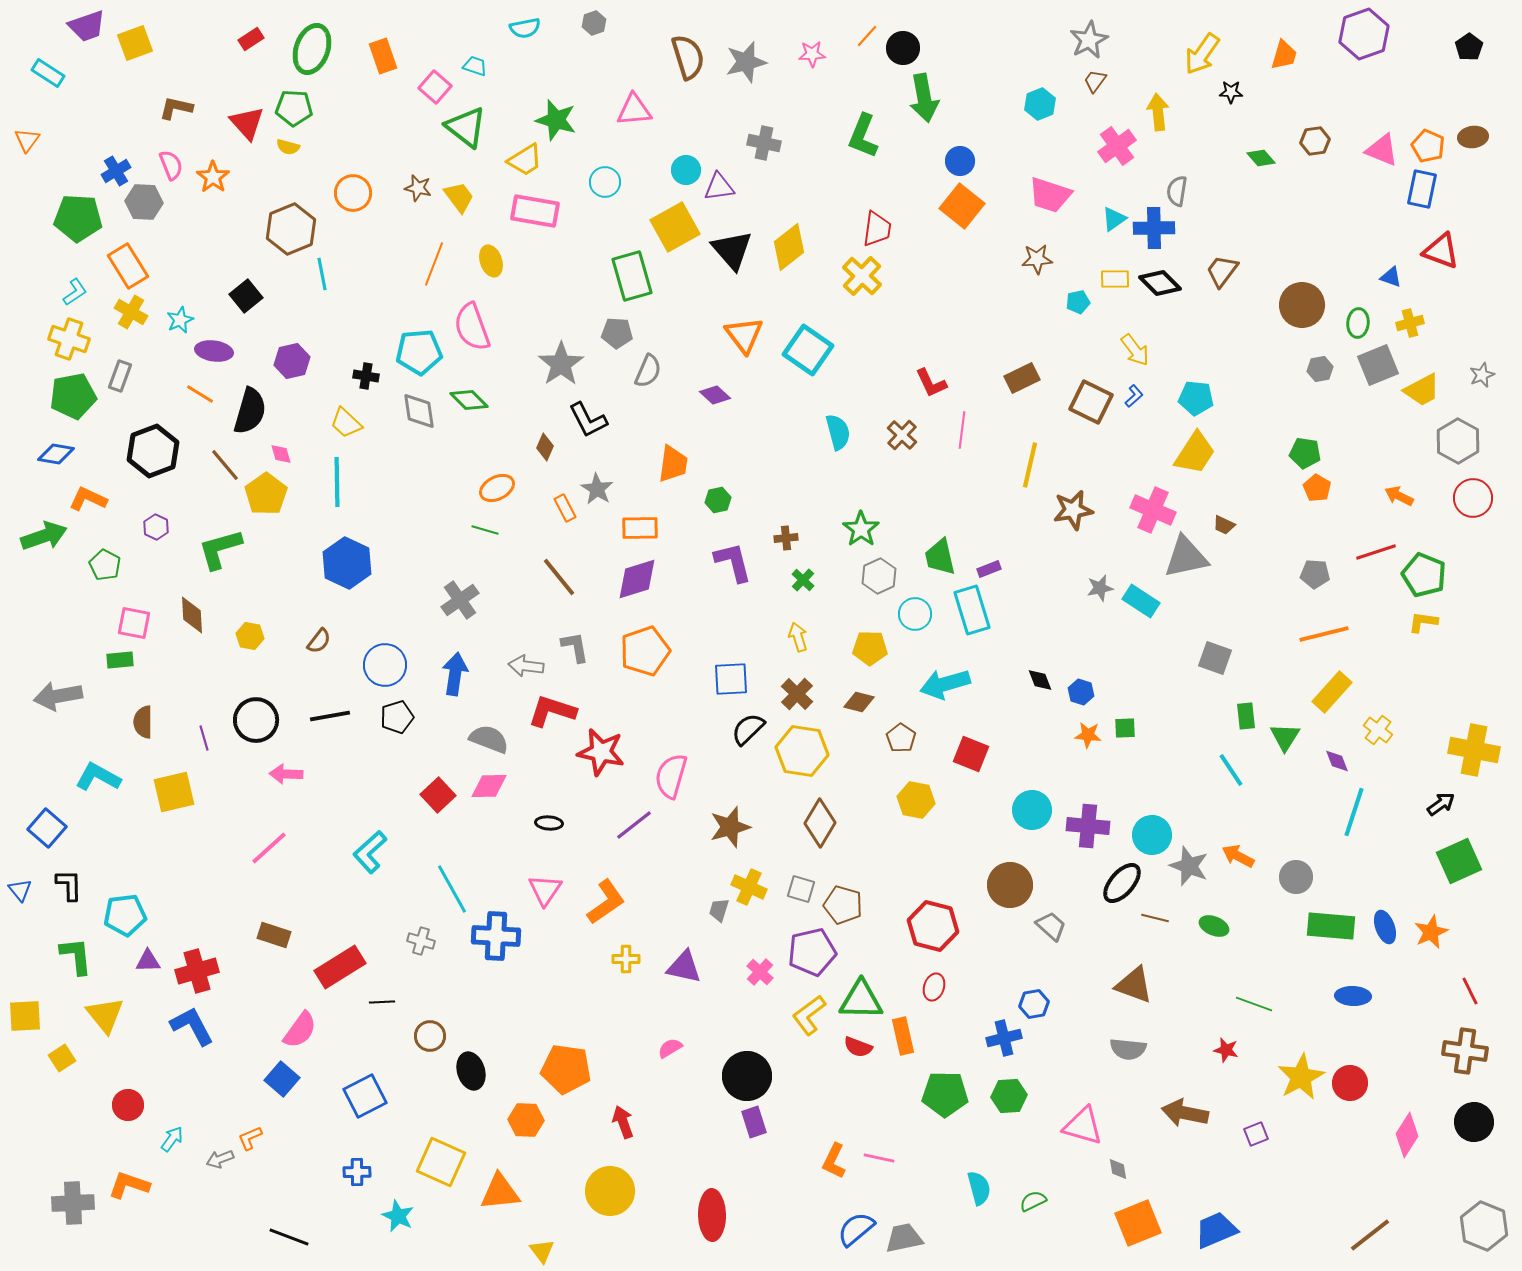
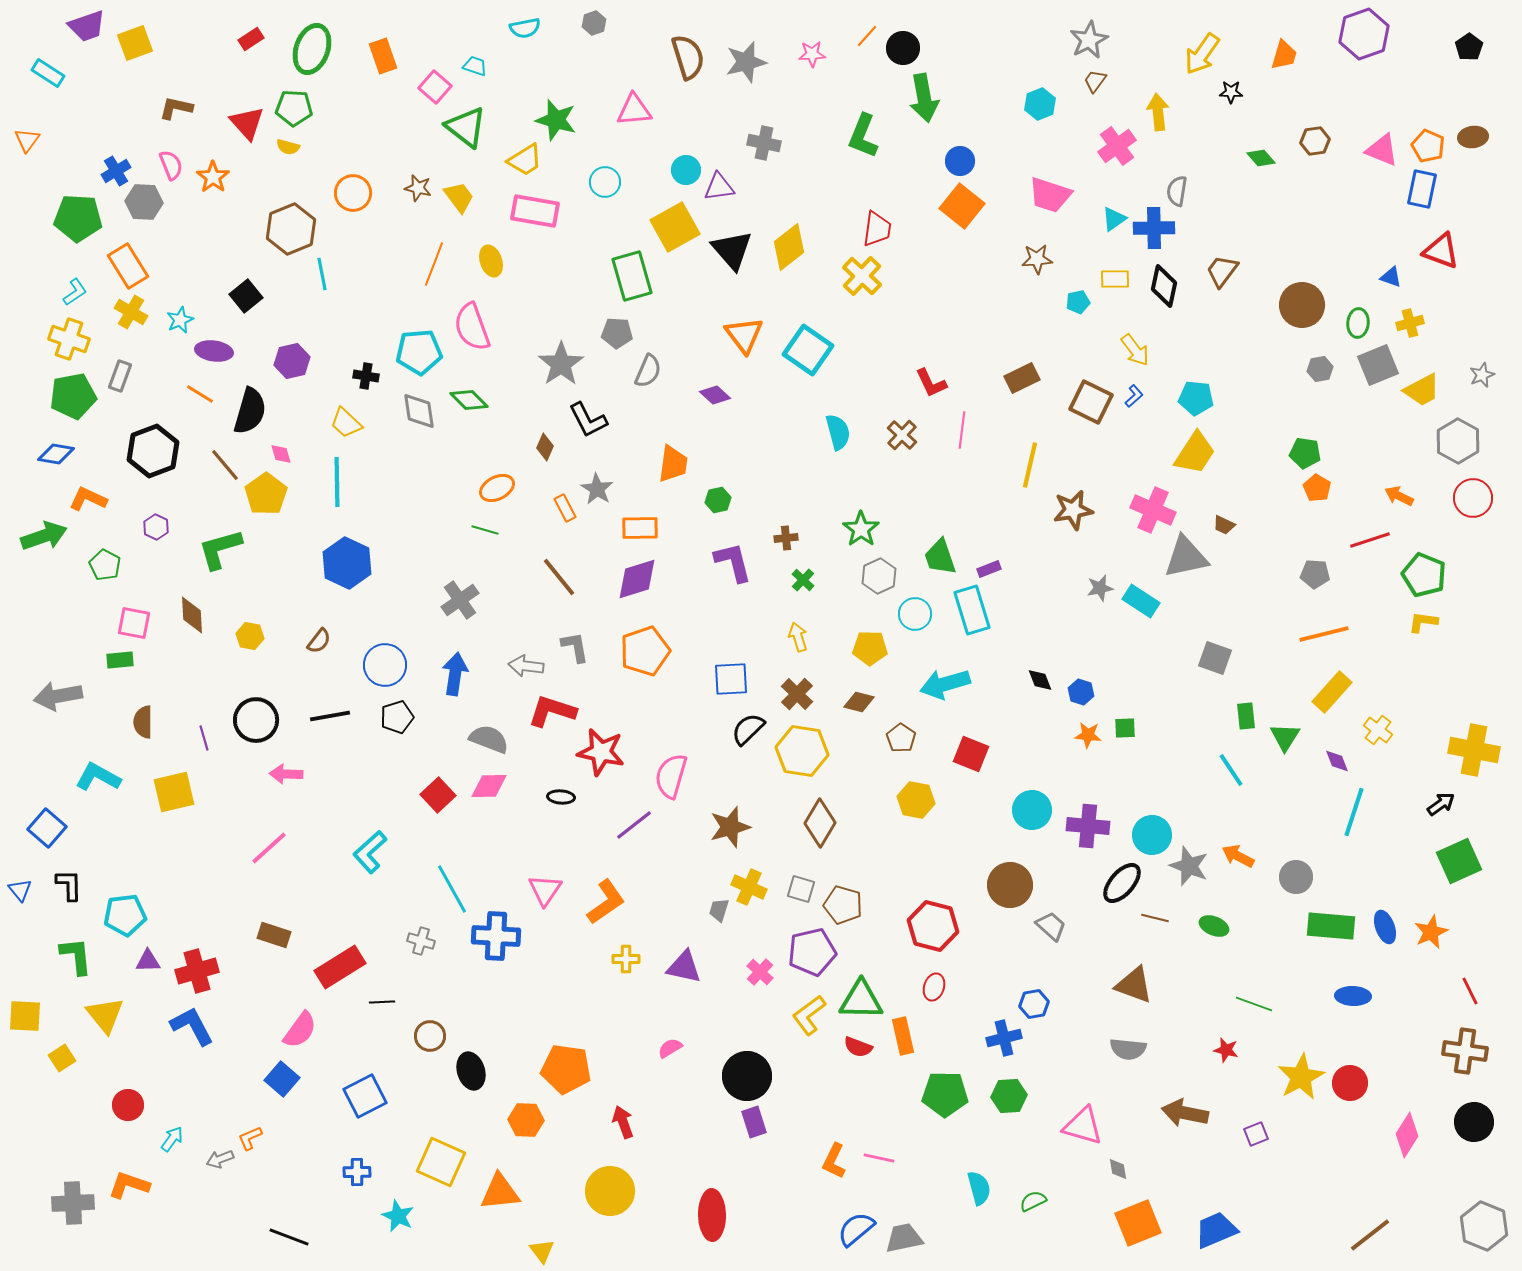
black diamond at (1160, 283): moved 4 px right, 3 px down; rotated 57 degrees clockwise
red line at (1376, 552): moved 6 px left, 12 px up
green trapezoid at (940, 557): rotated 6 degrees counterclockwise
black ellipse at (549, 823): moved 12 px right, 26 px up
yellow square at (25, 1016): rotated 6 degrees clockwise
